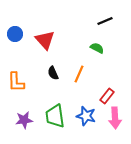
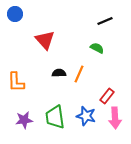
blue circle: moved 20 px up
black semicircle: moved 6 px right; rotated 112 degrees clockwise
green trapezoid: moved 1 px down
